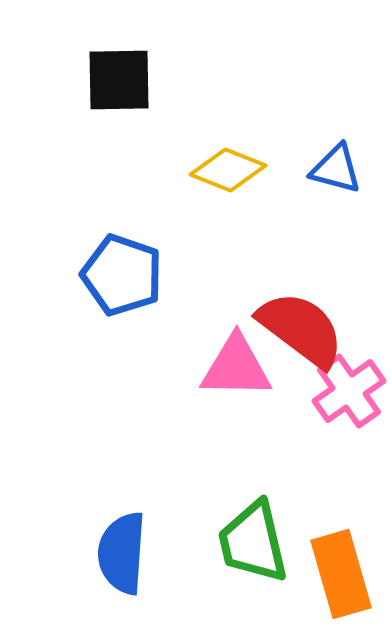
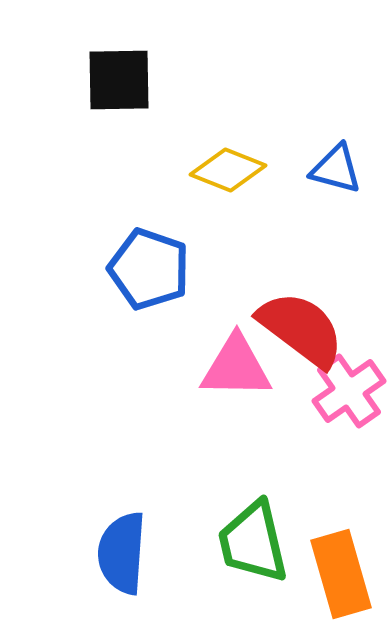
blue pentagon: moved 27 px right, 6 px up
